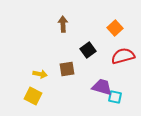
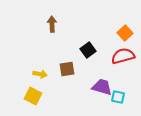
brown arrow: moved 11 px left
orange square: moved 10 px right, 5 px down
cyan square: moved 3 px right
